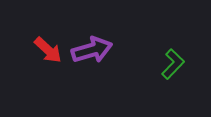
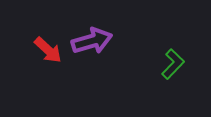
purple arrow: moved 9 px up
